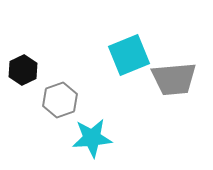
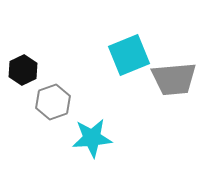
gray hexagon: moved 7 px left, 2 px down
